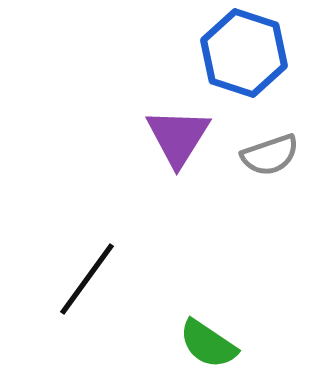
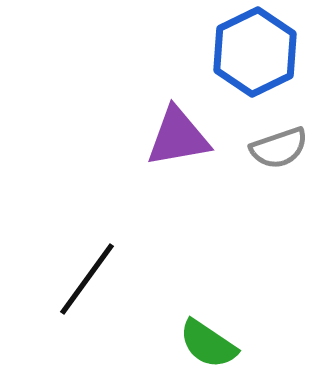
blue hexagon: moved 11 px right, 1 px up; rotated 16 degrees clockwise
purple triangle: rotated 48 degrees clockwise
gray semicircle: moved 9 px right, 7 px up
